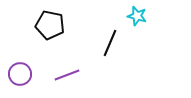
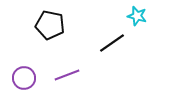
black line: moved 2 px right; rotated 32 degrees clockwise
purple circle: moved 4 px right, 4 px down
